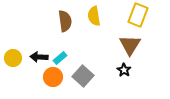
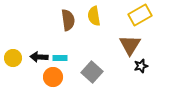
yellow rectangle: moved 2 px right; rotated 40 degrees clockwise
brown semicircle: moved 3 px right, 1 px up
cyan rectangle: rotated 40 degrees clockwise
black star: moved 17 px right, 4 px up; rotated 24 degrees clockwise
gray square: moved 9 px right, 4 px up
